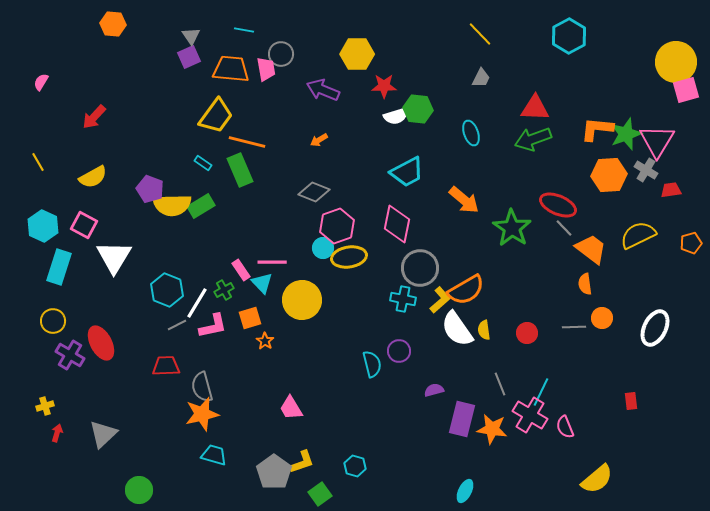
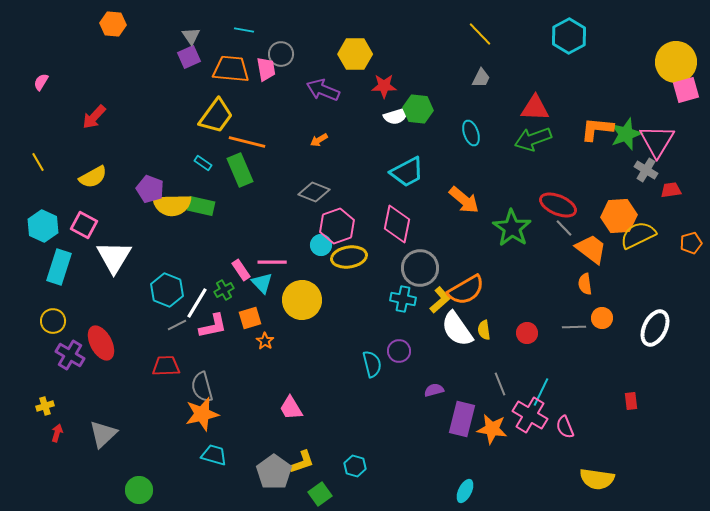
yellow hexagon at (357, 54): moved 2 px left
orange hexagon at (609, 175): moved 10 px right, 41 px down
green rectangle at (201, 206): rotated 44 degrees clockwise
cyan circle at (323, 248): moved 2 px left, 3 px up
yellow semicircle at (597, 479): rotated 48 degrees clockwise
